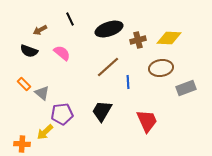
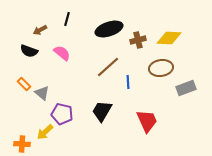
black line: moved 3 px left; rotated 40 degrees clockwise
purple pentagon: rotated 20 degrees clockwise
